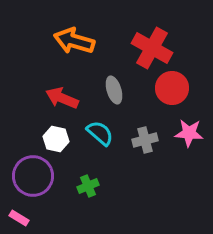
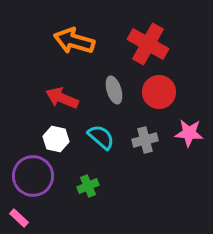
red cross: moved 4 px left, 4 px up
red circle: moved 13 px left, 4 px down
cyan semicircle: moved 1 px right, 4 px down
pink rectangle: rotated 12 degrees clockwise
